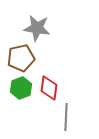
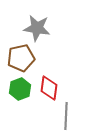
green hexagon: moved 1 px left, 1 px down
gray line: moved 1 px up
